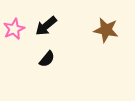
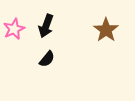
black arrow: rotated 30 degrees counterclockwise
brown star: rotated 25 degrees clockwise
